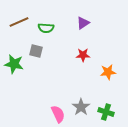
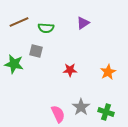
red star: moved 13 px left, 15 px down
orange star: rotated 21 degrees counterclockwise
